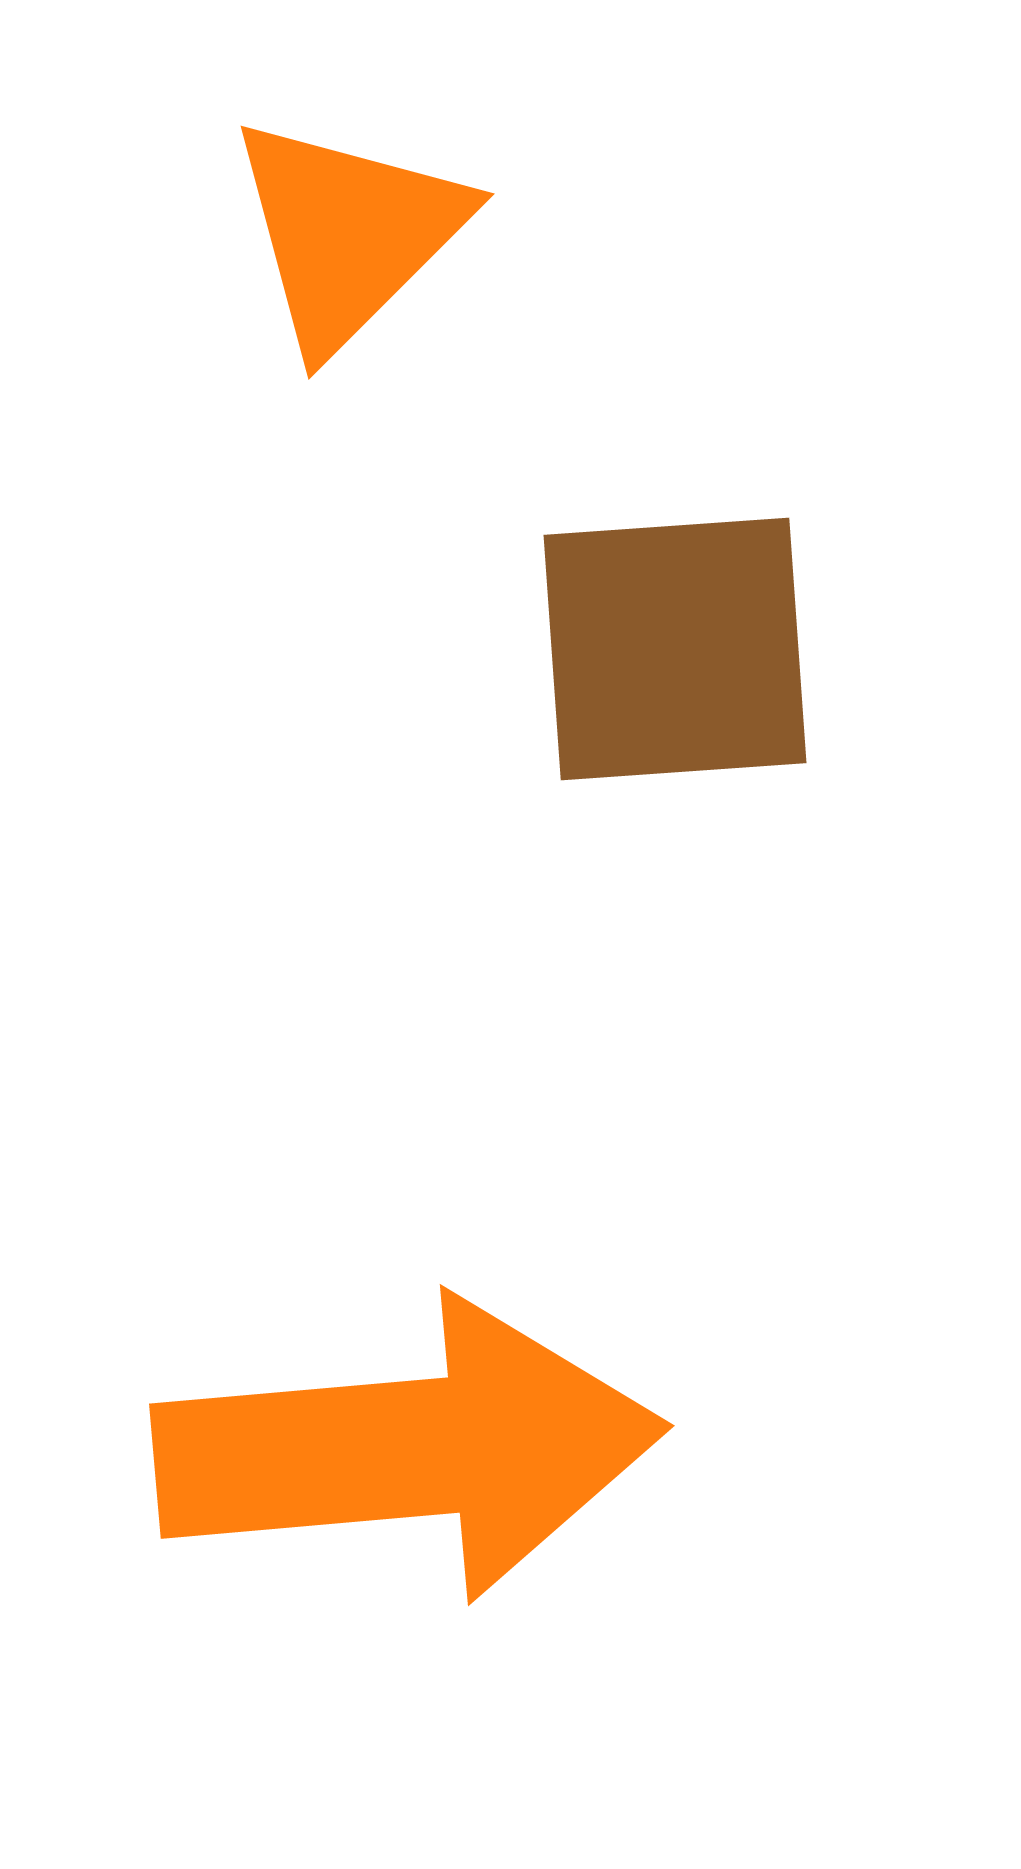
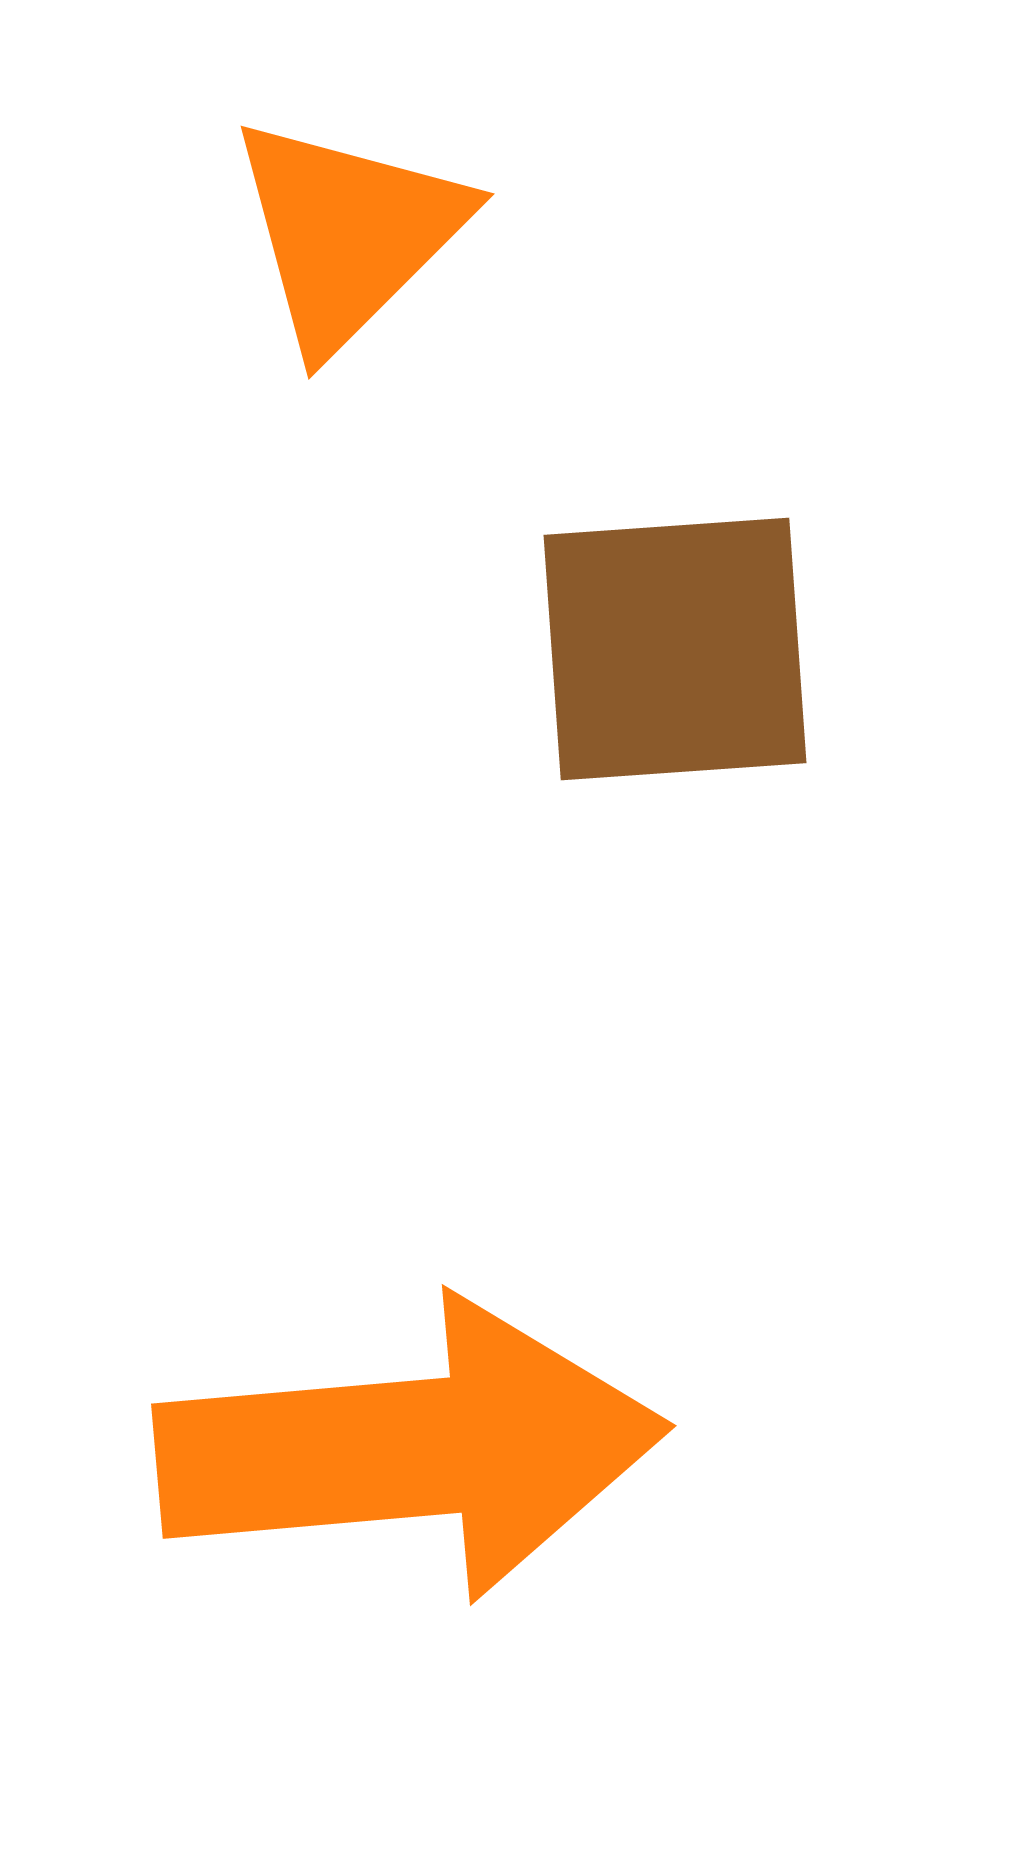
orange arrow: moved 2 px right
